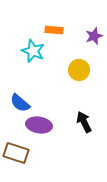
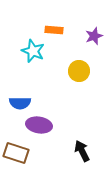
yellow circle: moved 1 px down
blue semicircle: rotated 40 degrees counterclockwise
black arrow: moved 2 px left, 29 px down
